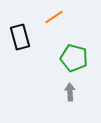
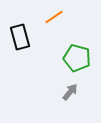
green pentagon: moved 3 px right
gray arrow: rotated 42 degrees clockwise
